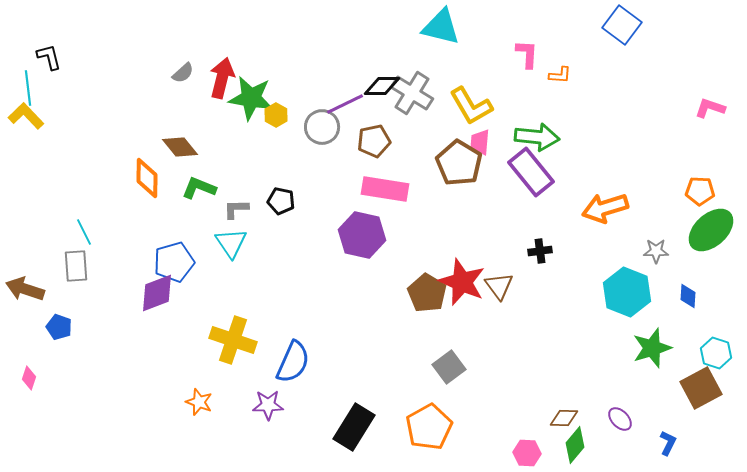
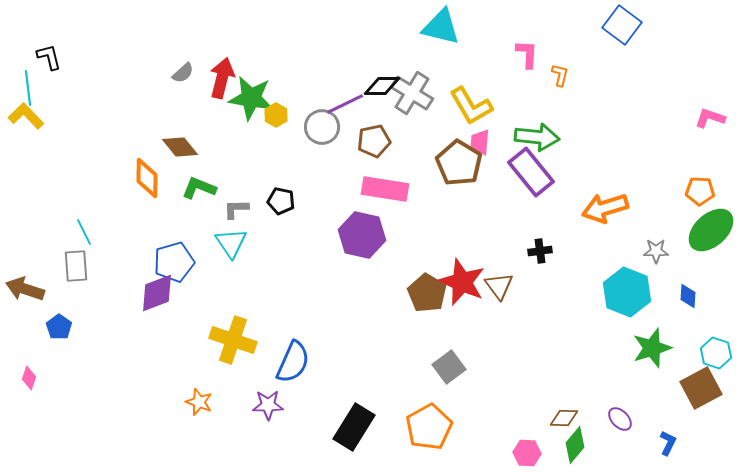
orange L-shape at (560, 75): rotated 80 degrees counterclockwise
pink L-shape at (710, 108): moved 10 px down
blue pentagon at (59, 327): rotated 15 degrees clockwise
